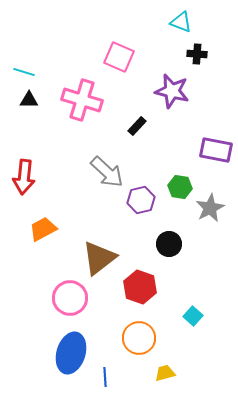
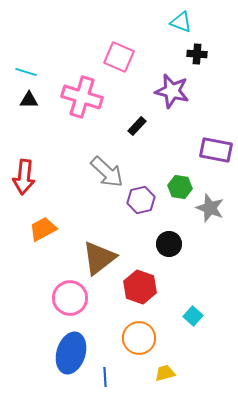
cyan line: moved 2 px right
pink cross: moved 3 px up
gray star: rotated 24 degrees counterclockwise
